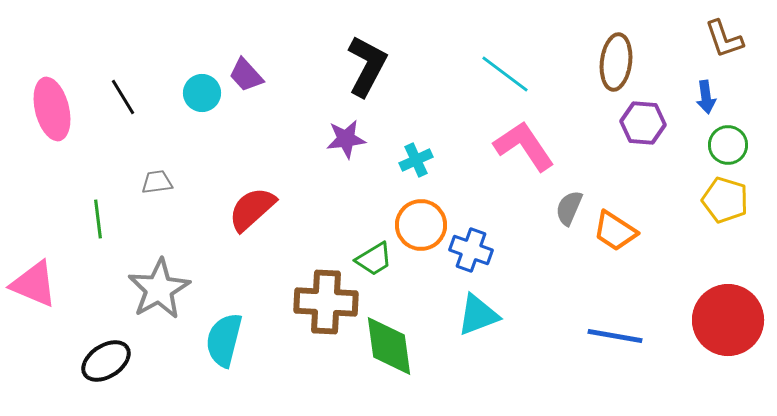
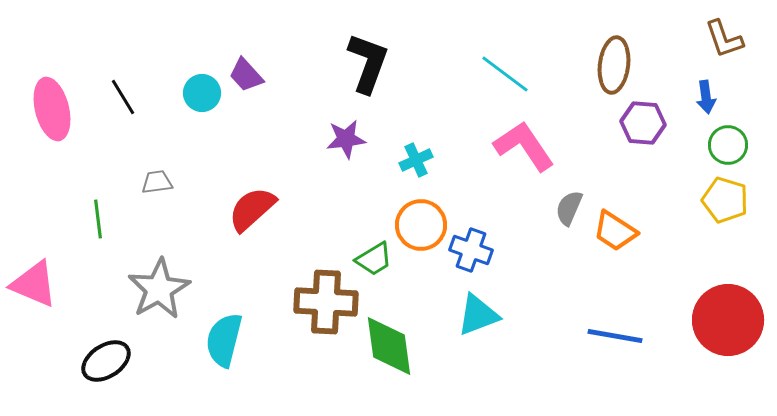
brown ellipse: moved 2 px left, 3 px down
black L-shape: moved 1 px right, 3 px up; rotated 8 degrees counterclockwise
